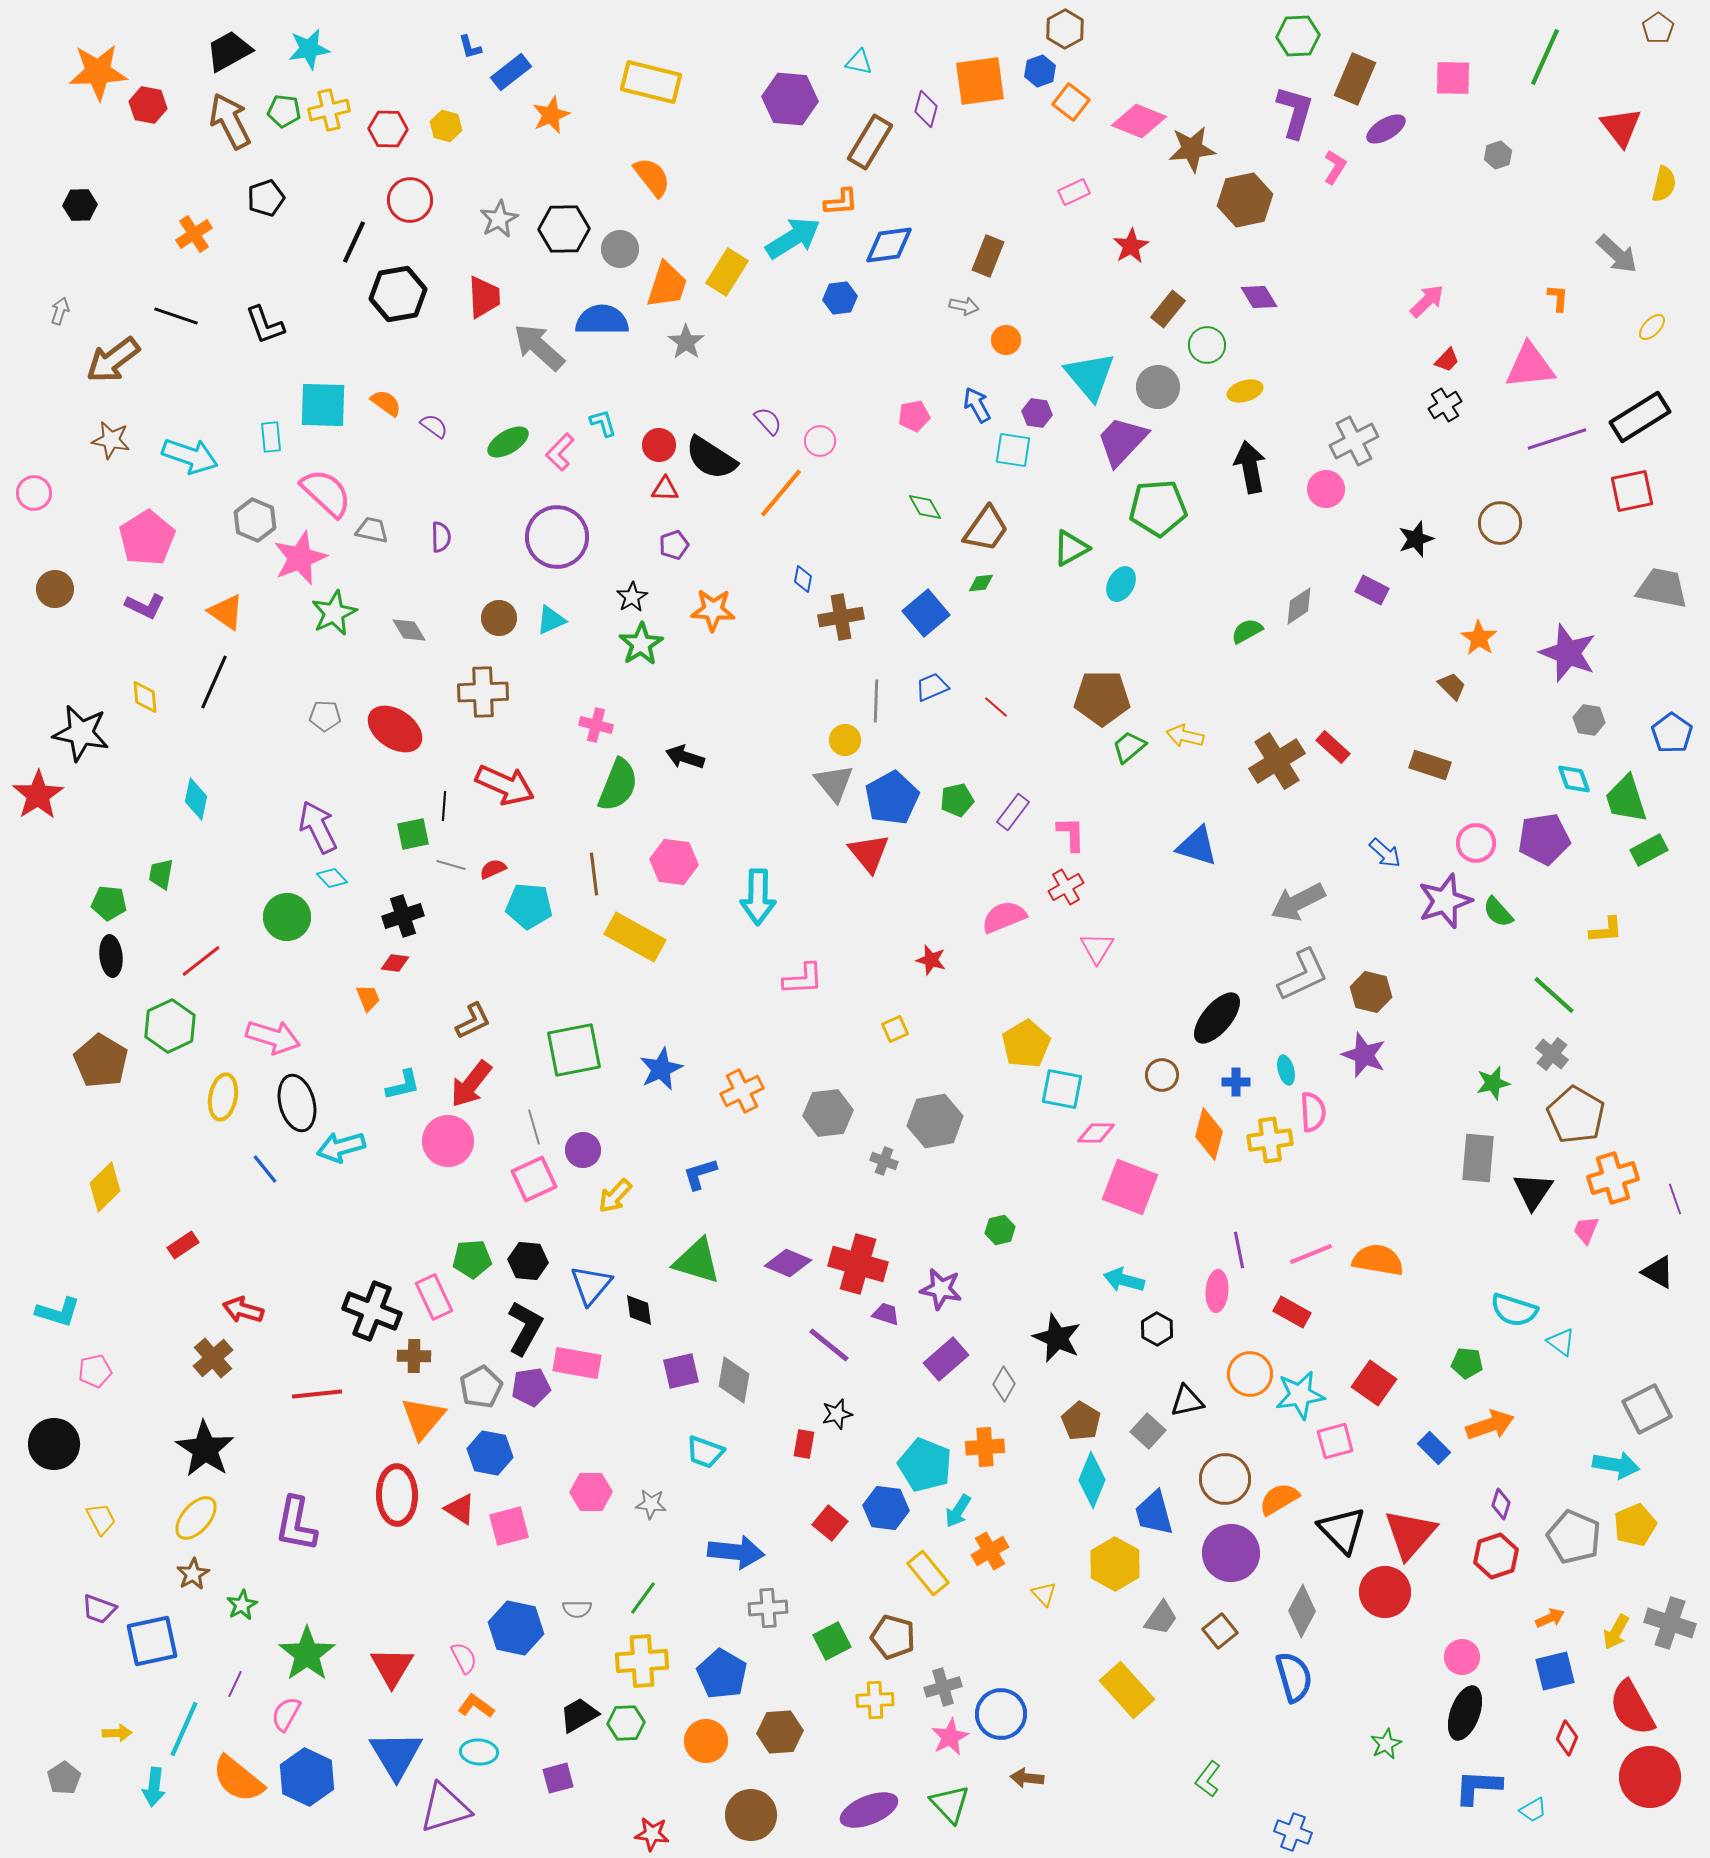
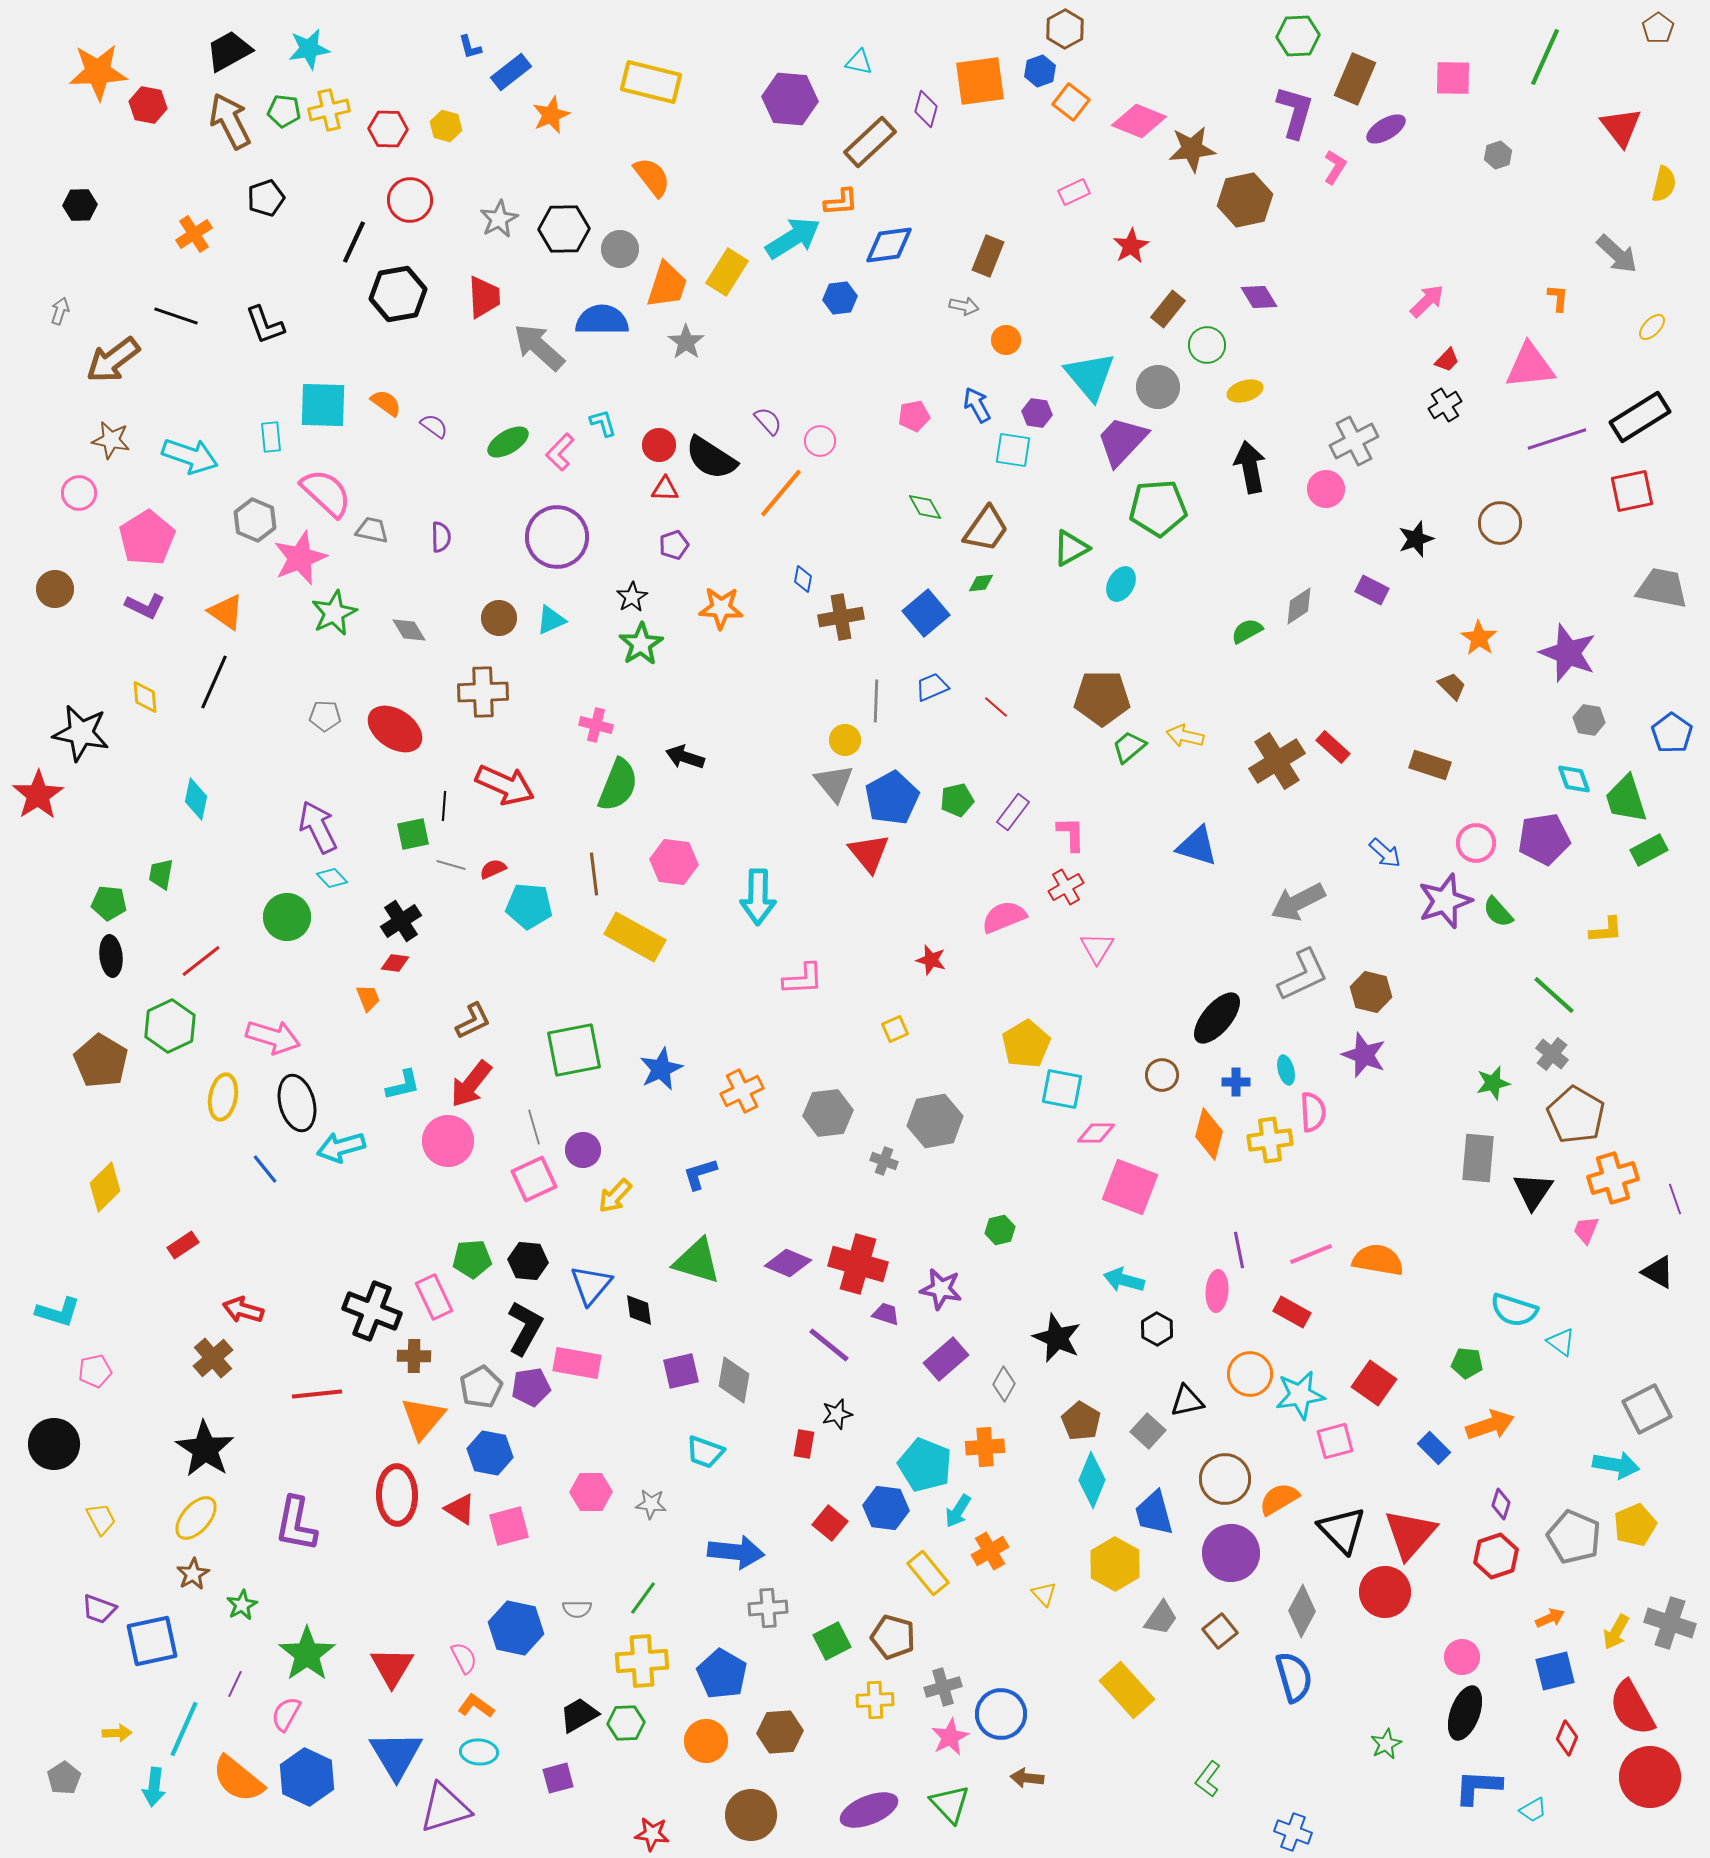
brown rectangle at (870, 142): rotated 16 degrees clockwise
pink circle at (34, 493): moved 45 px right
orange star at (713, 610): moved 8 px right, 2 px up
black cross at (403, 916): moved 2 px left, 5 px down; rotated 15 degrees counterclockwise
